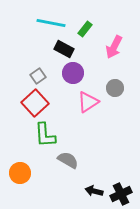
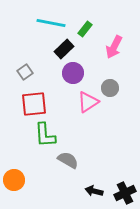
black rectangle: rotated 72 degrees counterclockwise
gray square: moved 13 px left, 4 px up
gray circle: moved 5 px left
red square: moved 1 px left, 1 px down; rotated 36 degrees clockwise
orange circle: moved 6 px left, 7 px down
black cross: moved 4 px right, 1 px up
